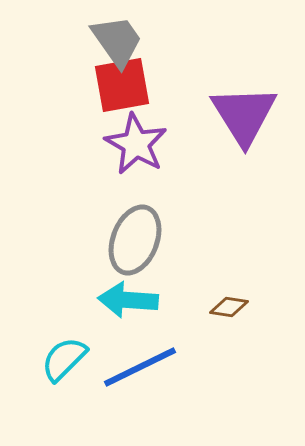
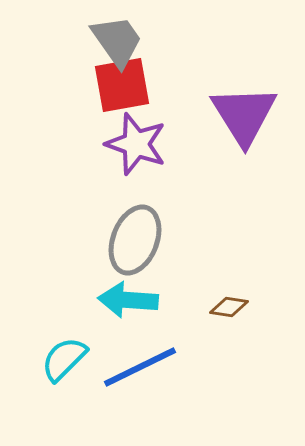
purple star: rotated 10 degrees counterclockwise
